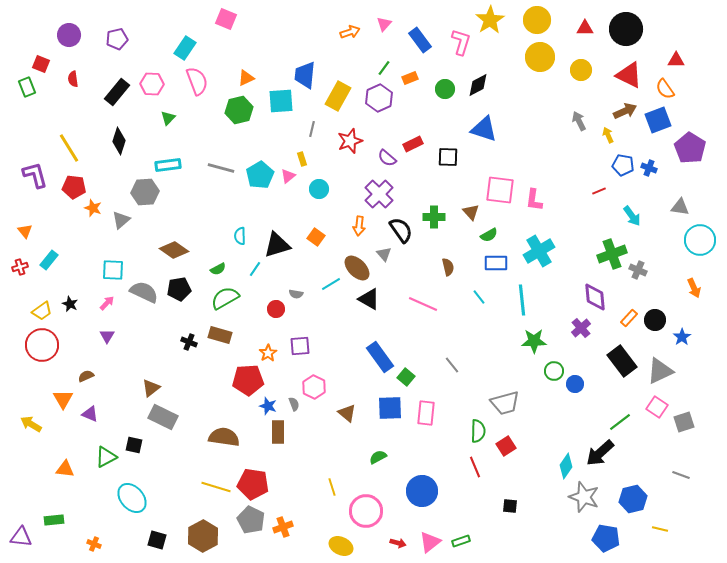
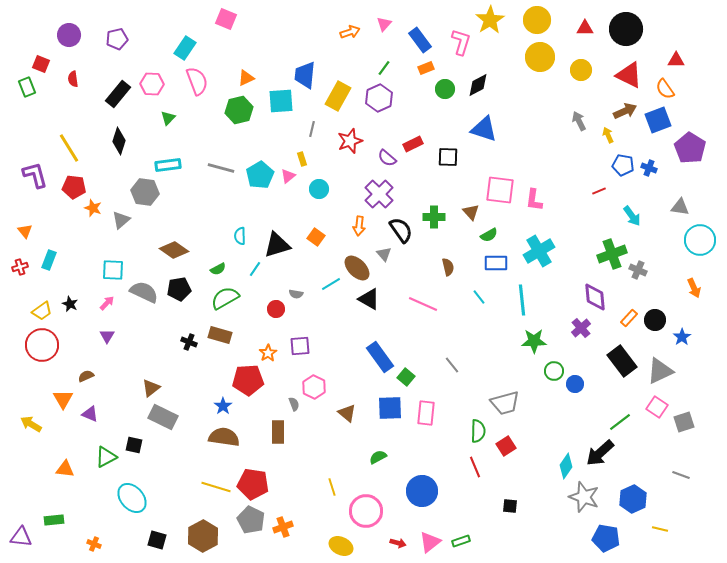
orange rectangle at (410, 78): moved 16 px right, 10 px up
black rectangle at (117, 92): moved 1 px right, 2 px down
gray hexagon at (145, 192): rotated 12 degrees clockwise
cyan rectangle at (49, 260): rotated 18 degrees counterclockwise
blue star at (268, 406): moved 45 px left; rotated 18 degrees clockwise
blue hexagon at (633, 499): rotated 12 degrees counterclockwise
